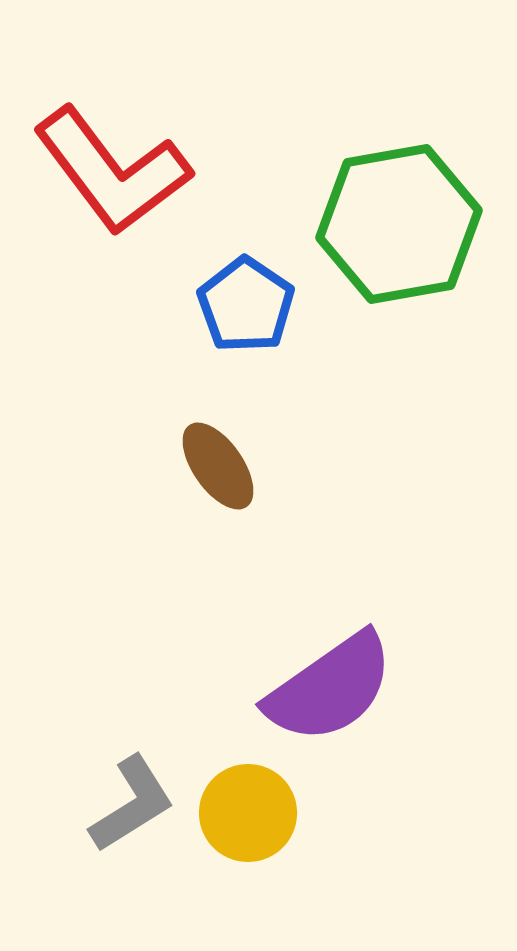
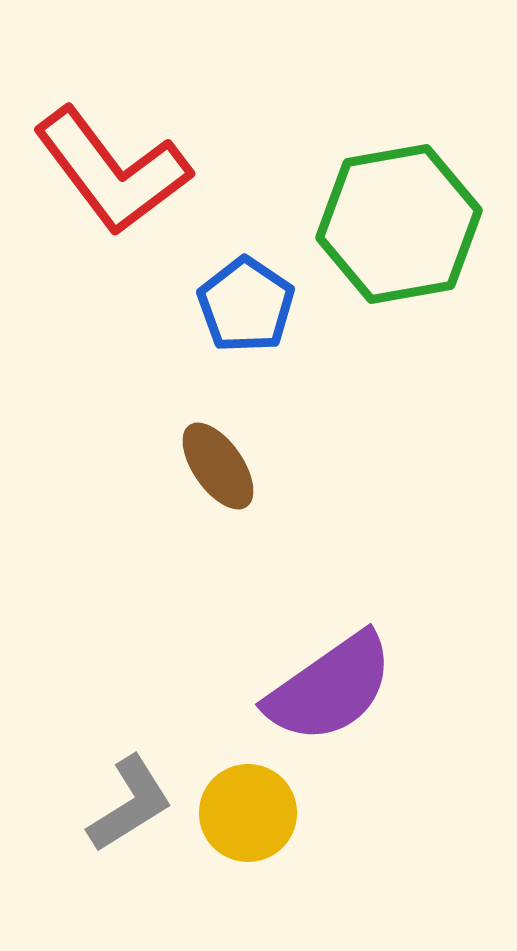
gray L-shape: moved 2 px left
